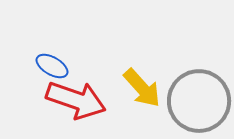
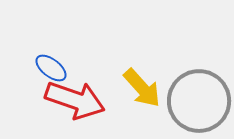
blue ellipse: moved 1 px left, 2 px down; rotated 8 degrees clockwise
red arrow: moved 1 px left
